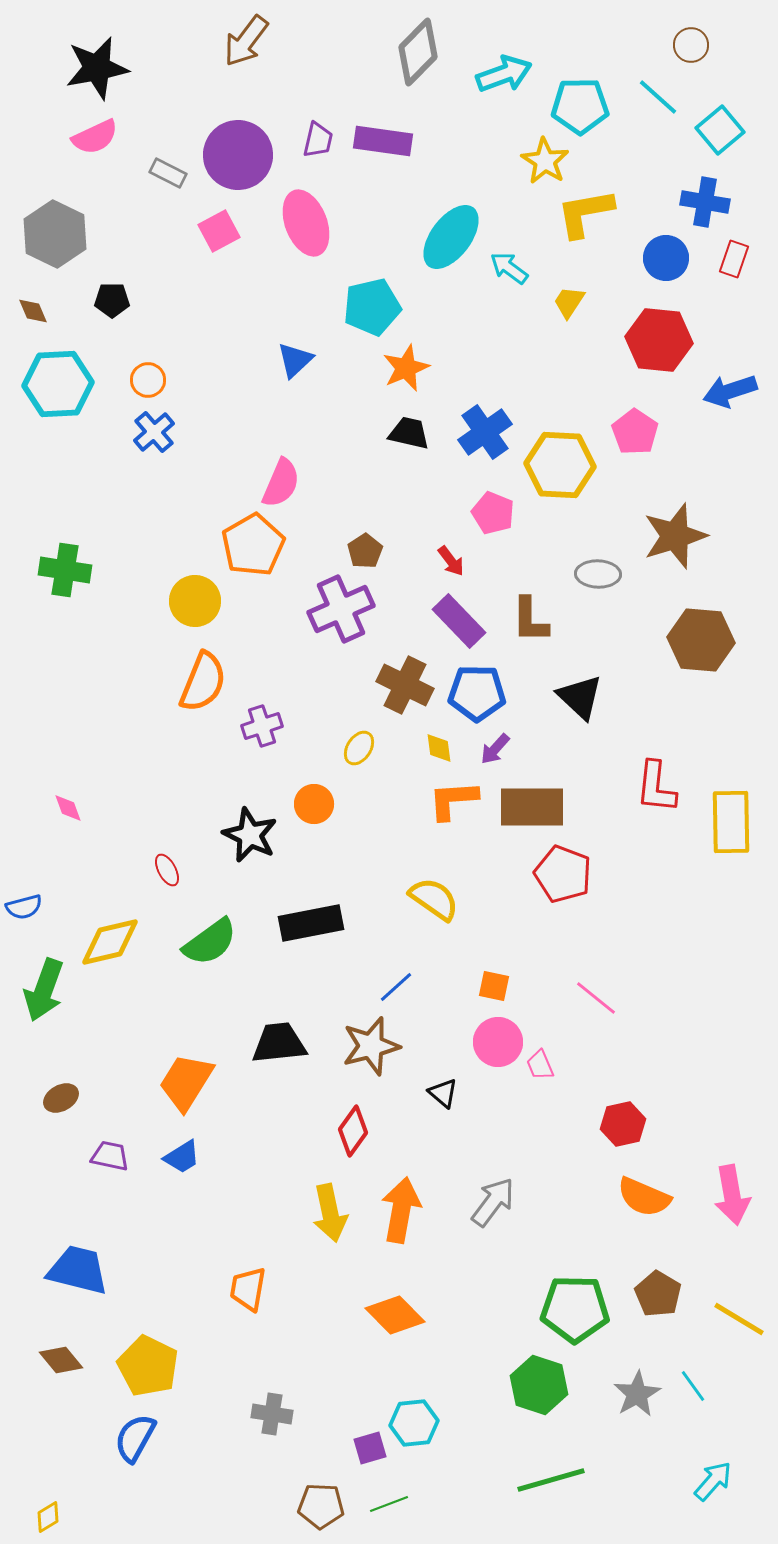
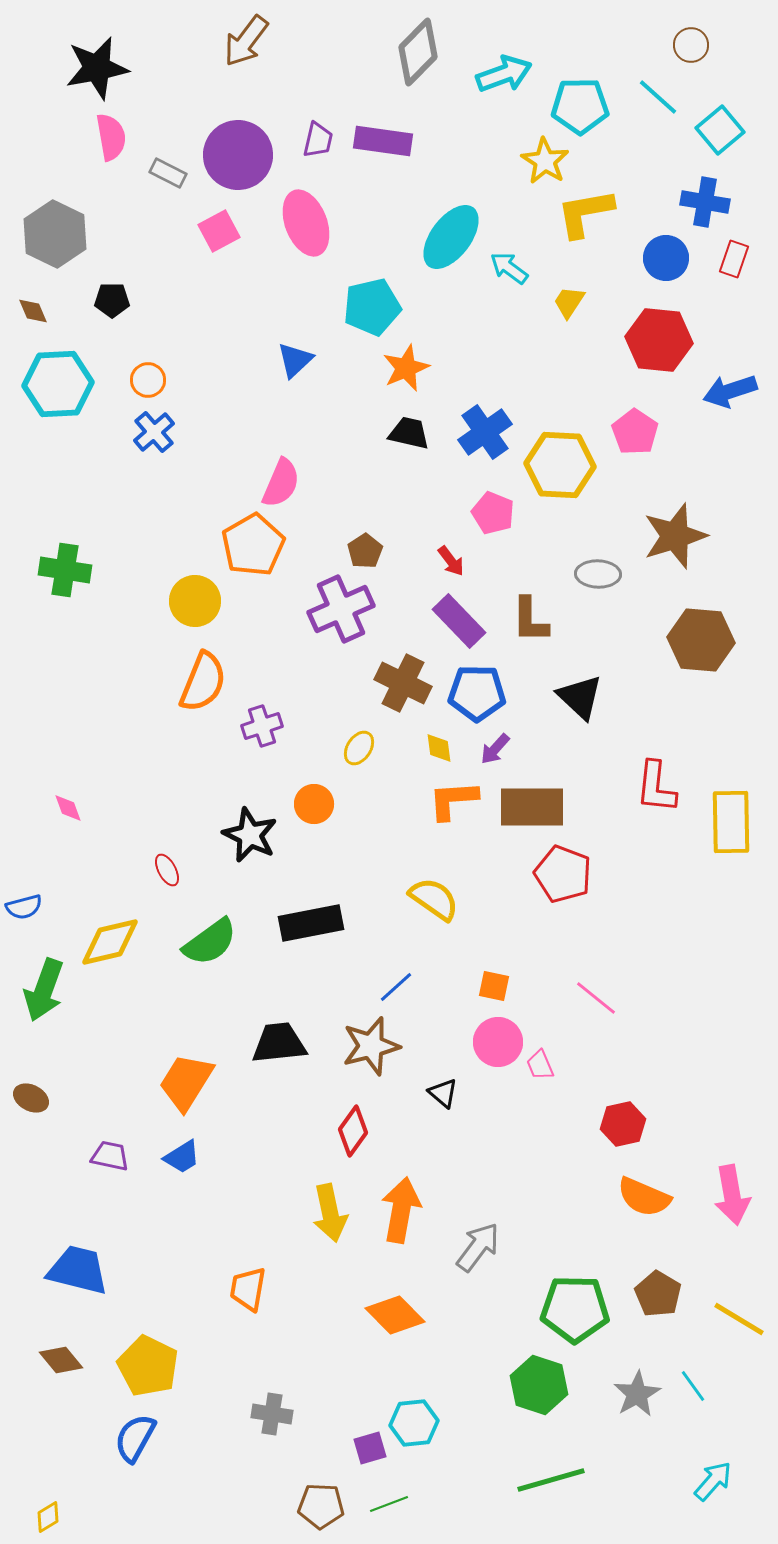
pink semicircle at (95, 137): moved 16 px right; rotated 75 degrees counterclockwise
brown cross at (405, 685): moved 2 px left, 2 px up
brown ellipse at (61, 1098): moved 30 px left; rotated 56 degrees clockwise
gray arrow at (493, 1202): moved 15 px left, 45 px down
